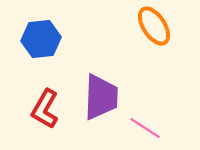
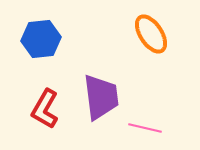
orange ellipse: moved 3 px left, 8 px down
purple trapezoid: rotated 9 degrees counterclockwise
pink line: rotated 20 degrees counterclockwise
